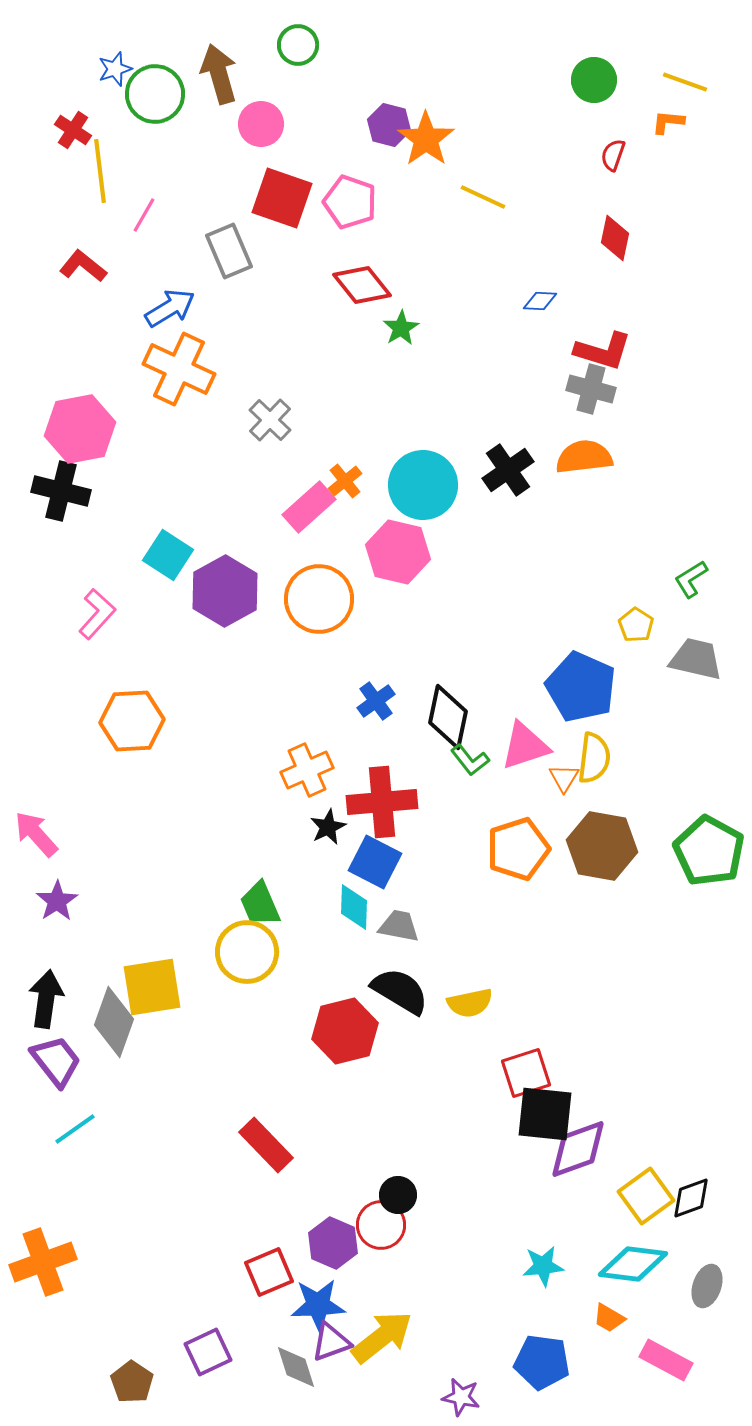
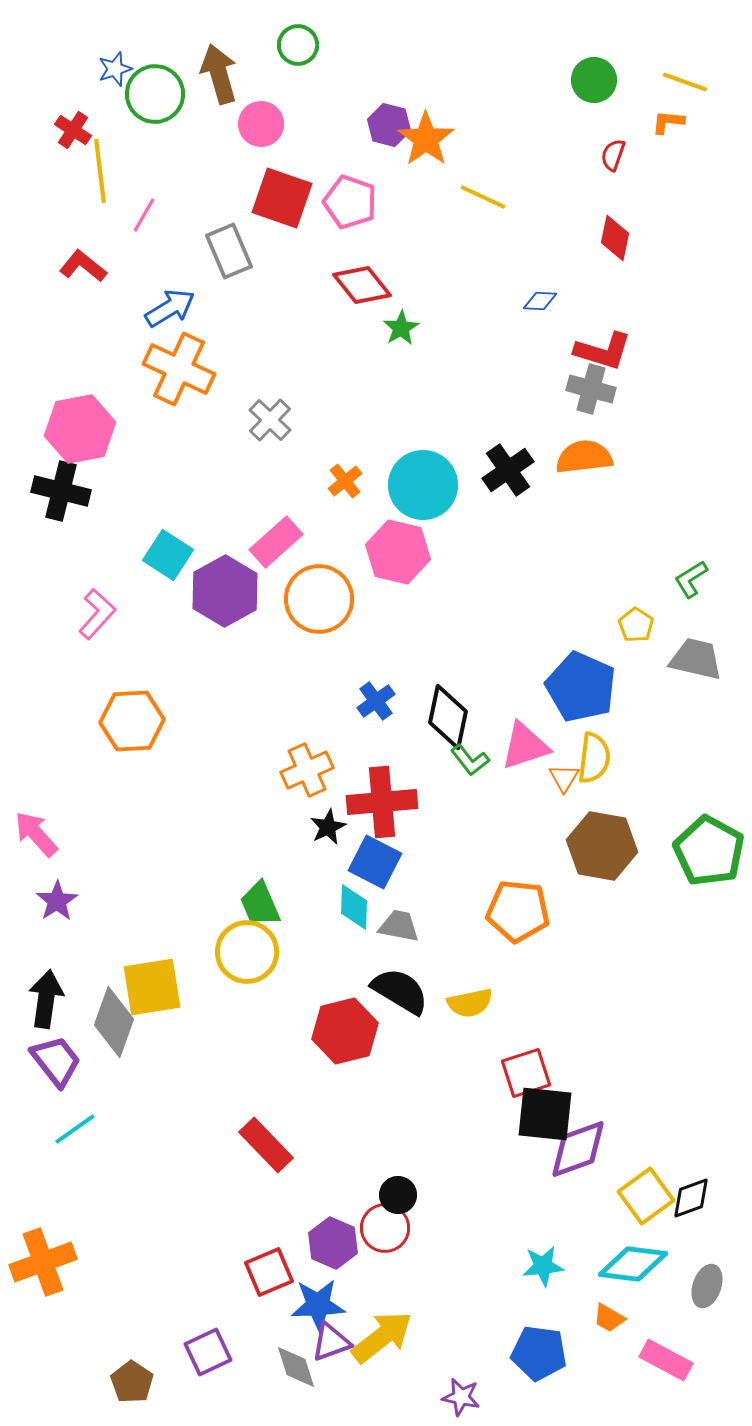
pink rectangle at (309, 507): moved 33 px left, 35 px down
orange pentagon at (518, 849): moved 62 px down; rotated 24 degrees clockwise
red circle at (381, 1225): moved 4 px right, 3 px down
blue pentagon at (542, 1362): moved 3 px left, 9 px up
